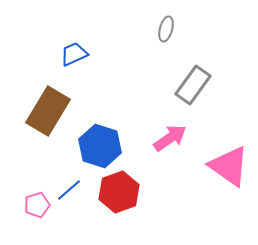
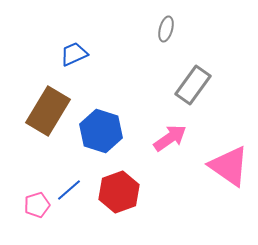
blue hexagon: moved 1 px right, 15 px up
